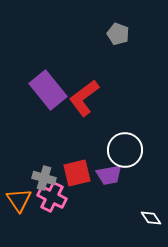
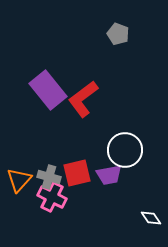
red L-shape: moved 1 px left, 1 px down
gray cross: moved 5 px right, 1 px up
orange triangle: moved 20 px up; rotated 16 degrees clockwise
